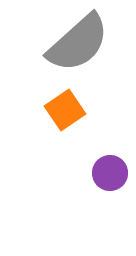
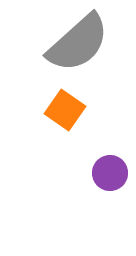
orange square: rotated 21 degrees counterclockwise
